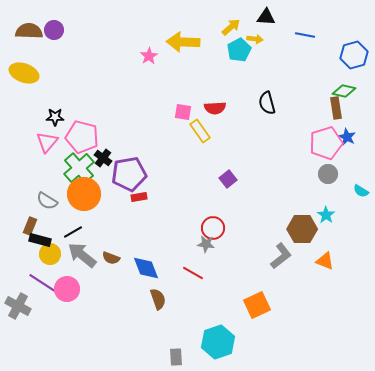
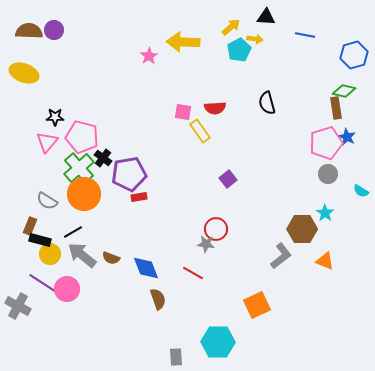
cyan star at (326, 215): moved 1 px left, 2 px up
red circle at (213, 228): moved 3 px right, 1 px down
cyan hexagon at (218, 342): rotated 20 degrees clockwise
